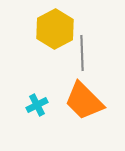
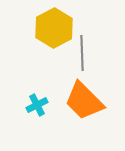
yellow hexagon: moved 1 px left, 1 px up
